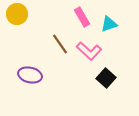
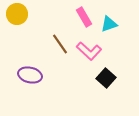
pink rectangle: moved 2 px right
